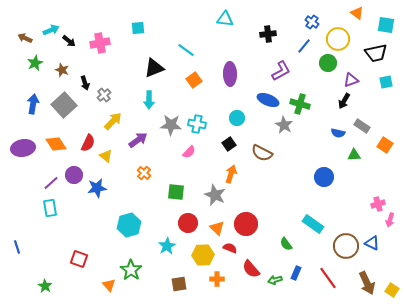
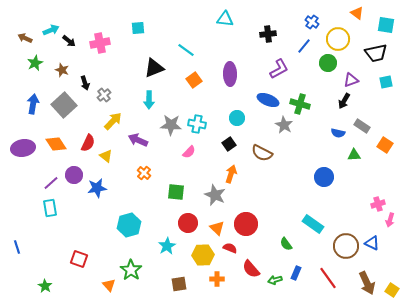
purple L-shape at (281, 71): moved 2 px left, 2 px up
purple arrow at (138, 140): rotated 120 degrees counterclockwise
